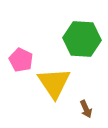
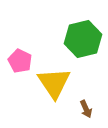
green hexagon: moved 1 px right; rotated 18 degrees counterclockwise
pink pentagon: moved 1 px left, 1 px down
